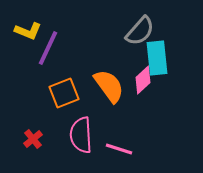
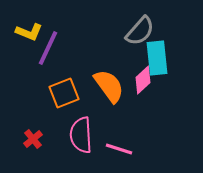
yellow L-shape: moved 1 px right, 1 px down
